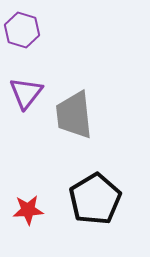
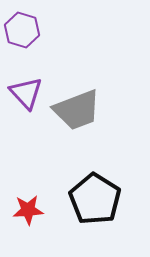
purple triangle: rotated 21 degrees counterclockwise
gray trapezoid: moved 3 px right, 5 px up; rotated 105 degrees counterclockwise
black pentagon: rotated 9 degrees counterclockwise
